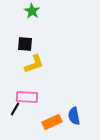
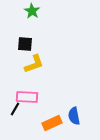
orange rectangle: moved 1 px down
